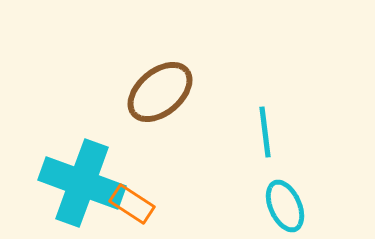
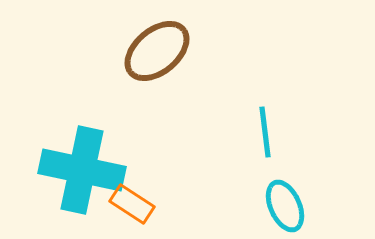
brown ellipse: moved 3 px left, 41 px up
cyan cross: moved 13 px up; rotated 8 degrees counterclockwise
